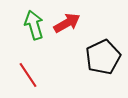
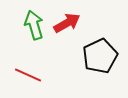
black pentagon: moved 3 px left, 1 px up
red line: rotated 32 degrees counterclockwise
